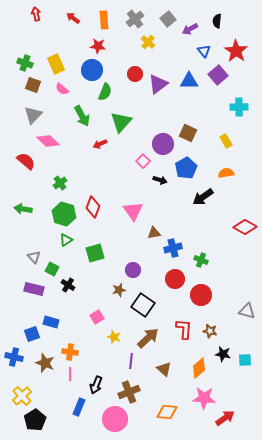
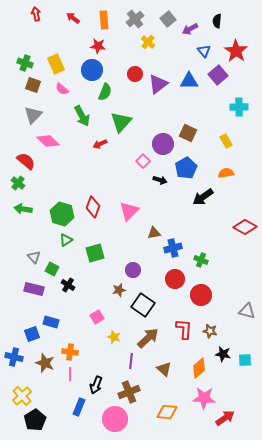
green cross at (60, 183): moved 42 px left; rotated 16 degrees counterclockwise
pink triangle at (133, 211): moved 4 px left; rotated 20 degrees clockwise
green hexagon at (64, 214): moved 2 px left
